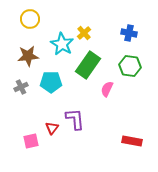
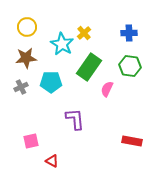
yellow circle: moved 3 px left, 8 px down
blue cross: rotated 14 degrees counterclockwise
brown star: moved 2 px left, 2 px down
green rectangle: moved 1 px right, 2 px down
red triangle: moved 33 px down; rotated 40 degrees counterclockwise
